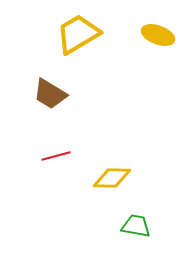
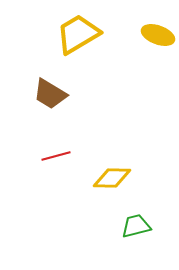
green trapezoid: rotated 24 degrees counterclockwise
